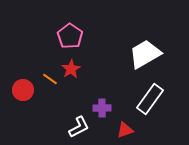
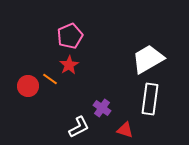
pink pentagon: rotated 15 degrees clockwise
white trapezoid: moved 3 px right, 5 px down
red star: moved 2 px left, 4 px up
red circle: moved 5 px right, 4 px up
white rectangle: rotated 28 degrees counterclockwise
purple cross: rotated 36 degrees clockwise
red triangle: rotated 36 degrees clockwise
